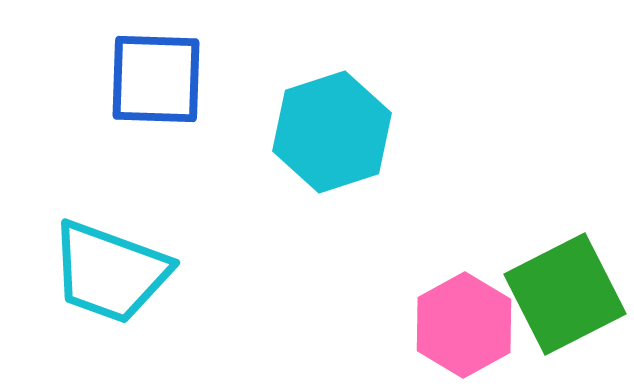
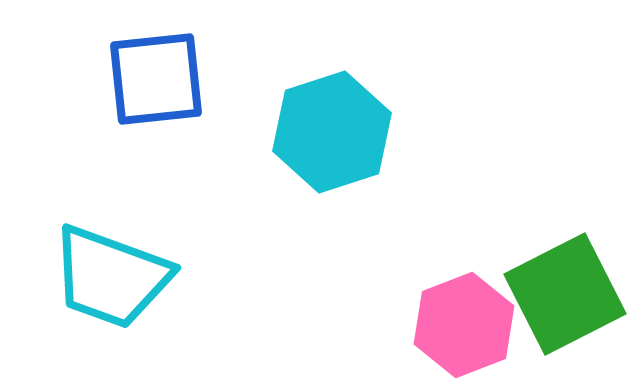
blue square: rotated 8 degrees counterclockwise
cyan trapezoid: moved 1 px right, 5 px down
pink hexagon: rotated 8 degrees clockwise
